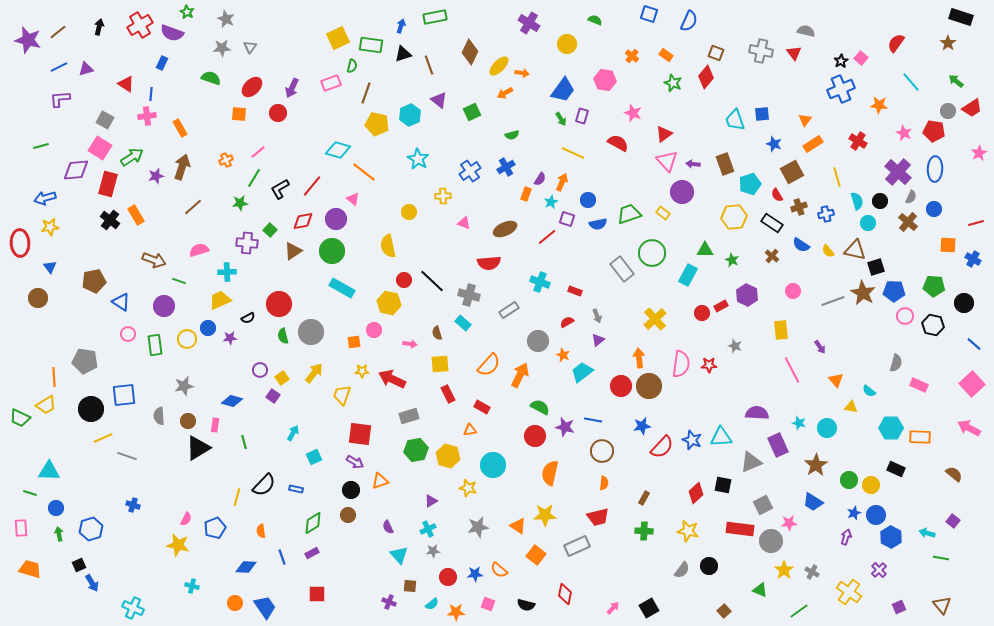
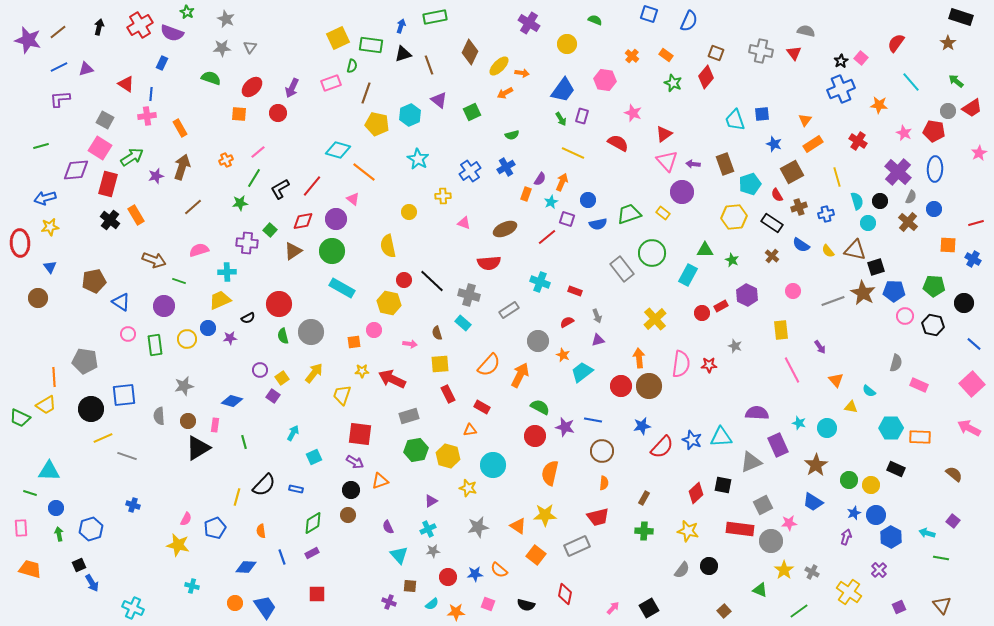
purple triangle at (598, 340): rotated 24 degrees clockwise
